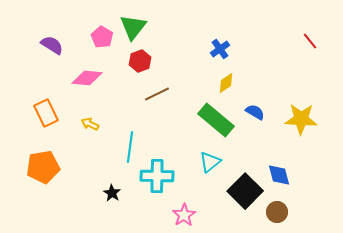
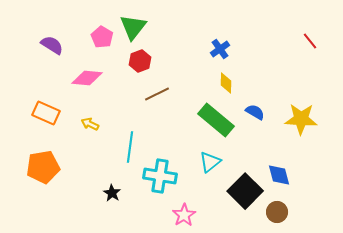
yellow diamond: rotated 55 degrees counterclockwise
orange rectangle: rotated 40 degrees counterclockwise
cyan cross: moved 3 px right; rotated 8 degrees clockwise
